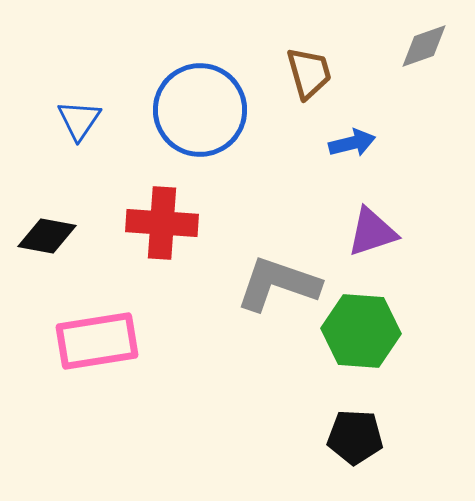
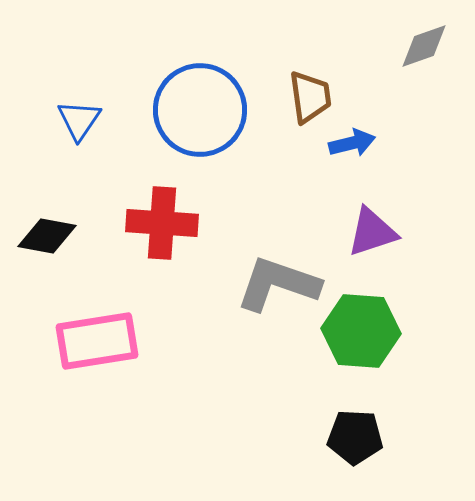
brown trapezoid: moved 1 px right, 24 px down; rotated 8 degrees clockwise
